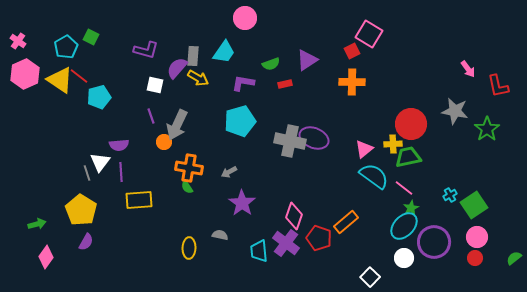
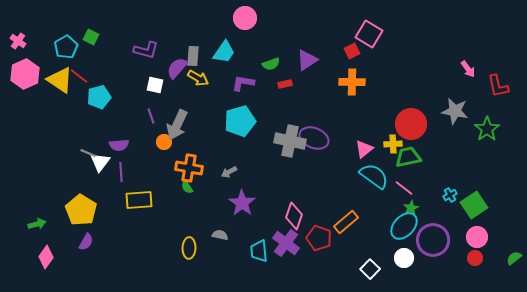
gray line at (87, 173): moved 1 px right, 20 px up; rotated 49 degrees counterclockwise
purple circle at (434, 242): moved 1 px left, 2 px up
white square at (370, 277): moved 8 px up
